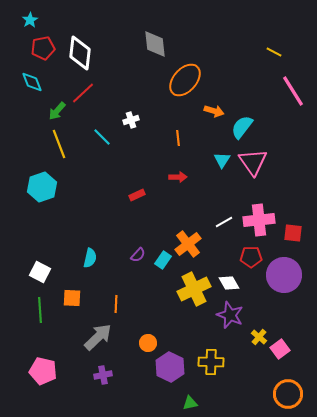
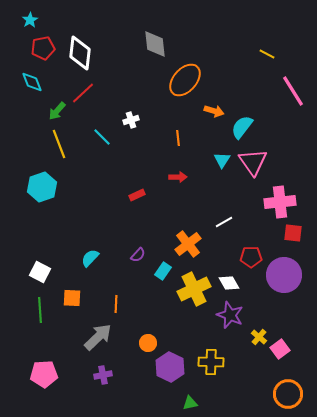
yellow line at (274, 52): moved 7 px left, 2 px down
pink cross at (259, 220): moved 21 px right, 18 px up
cyan semicircle at (90, 258): rotated 150 degrees counterclockwise
cyan rectangle at (163, 260): moved 11 px down
pink pentagon at (43, 371): moved 1 px right, 3 px down; rotated 16 degrees counterclockwise
